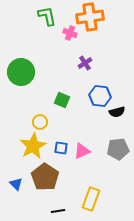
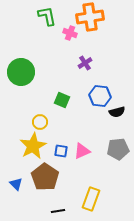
blue square: moved 3 px down
